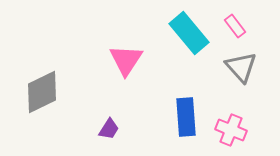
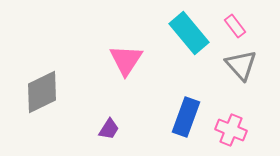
gray triangle: moved 2 px up
blue rectangle: rotated 24 degrees clockwise
